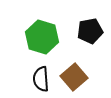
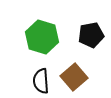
black pentagon: moved 1 px right, 4 px down
black semicircle: moved 2 px down
